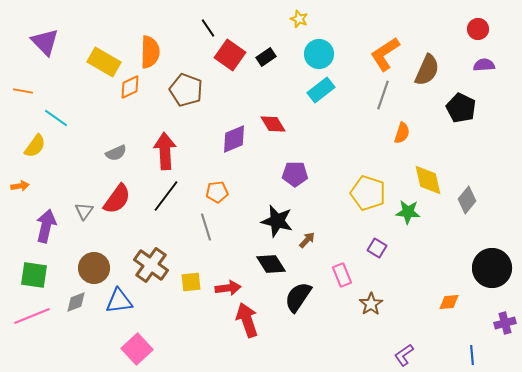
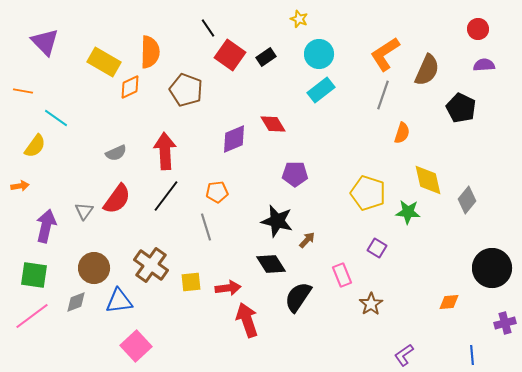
pink line at (32, 316): rotated 15 degrees counterclockwise
pink square at (137, 349): moved 1 px left, 3 px up
